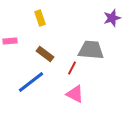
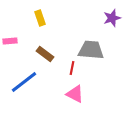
red line: rotated 16 degrees counterclockwise
blue line: moved 7 px left
